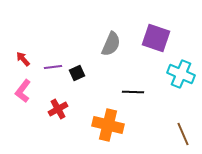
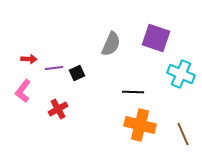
red arrow: moved 6 px right; rotated 133 degrees clockwise
purple line: moved 1 px right, 1 px down
orange cross: moved 32 px right
